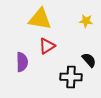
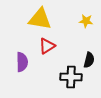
black semicircle: rotated 56 degrees clockwise
